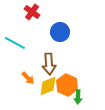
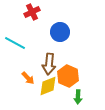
red cross: rotated 28 degrees clockwise
brown arrow: rotated 10 degrees clockwise
orange hexagon: moved 1 px right, 9 px up
